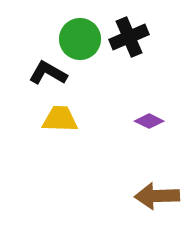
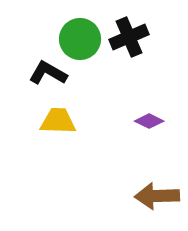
yellow trapezoid: moved 2 px left, 2 px down
